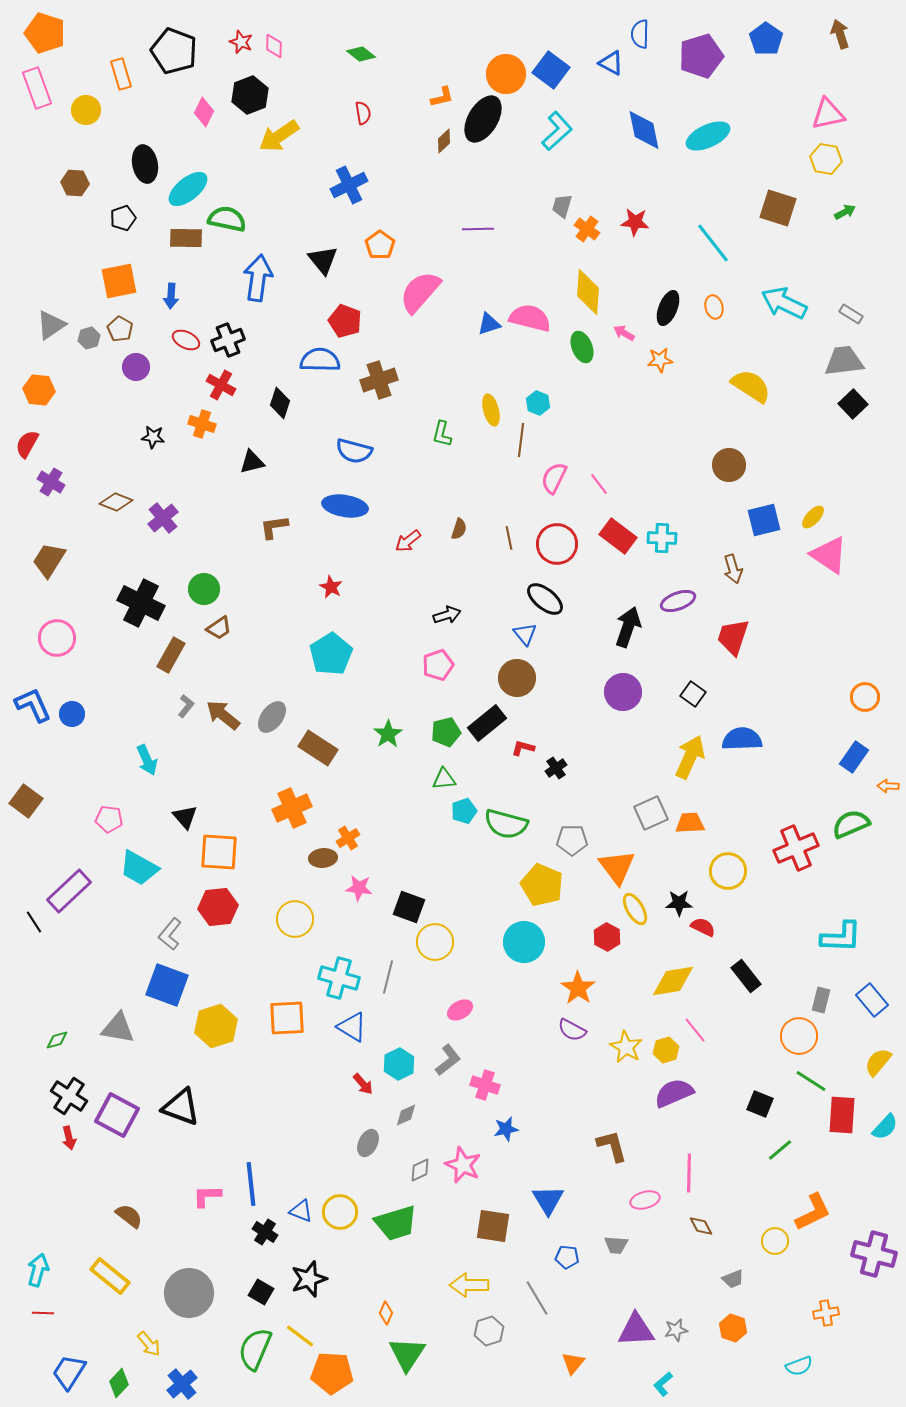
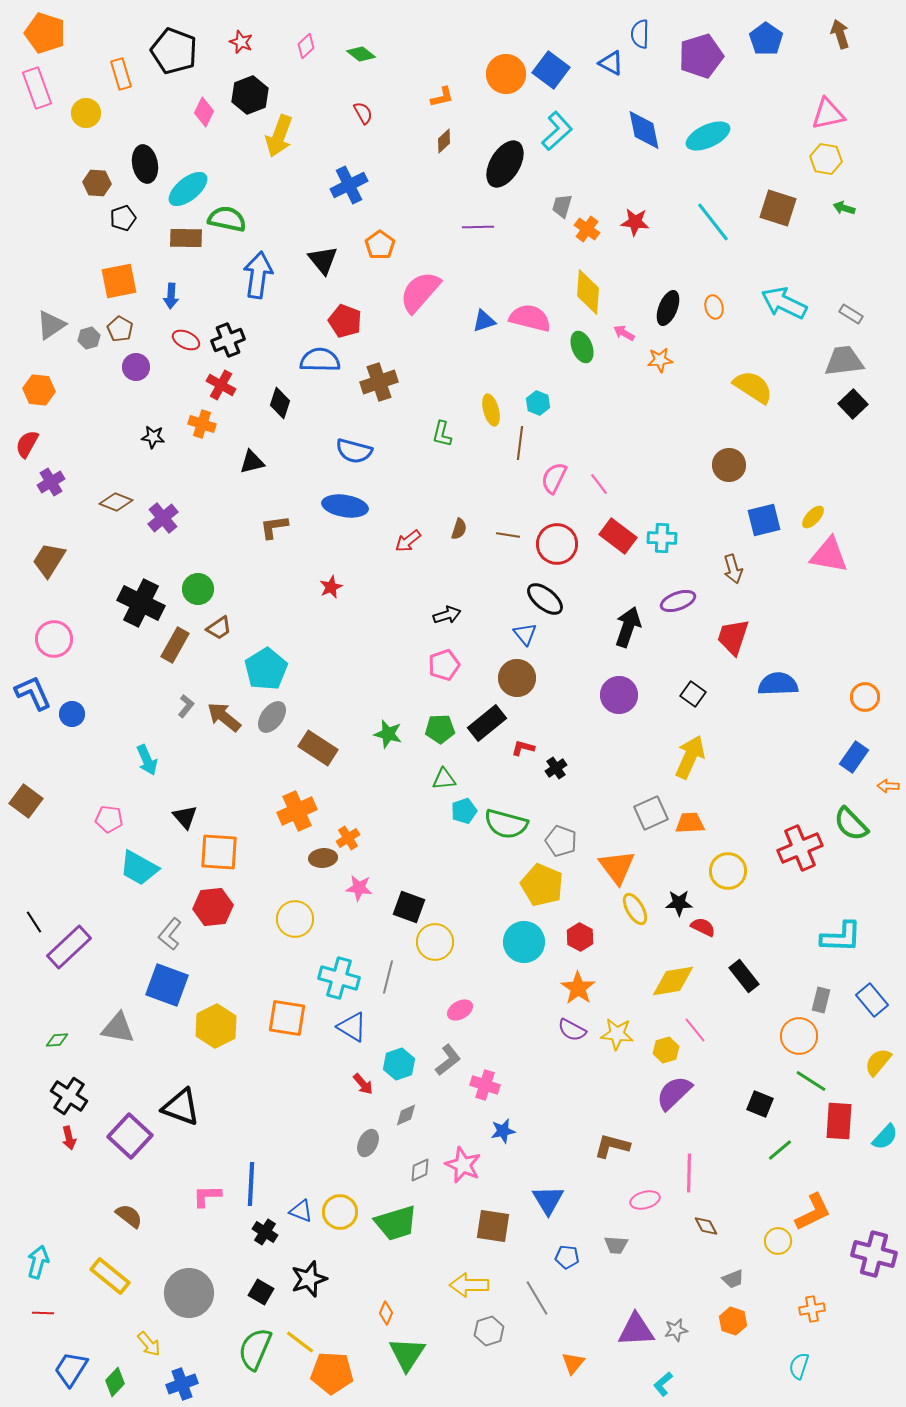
pink diamond at (274, 46): moved 32 px right; rotated 45 degrees clockwise
yellow circle at (86, 110): moved 3 px down
red semicircle at (363, 113): rotated 20 degrees counterclockwise
black ellipse at (483, 119): moved 22 px right, 45 px down
yellow arrow at (279, 136): rotated 36 degrees counterclockwise
brown hexagon at (75, 183): moved 22 px right
green arrow at (845, 212): moved 1 px left, 4 px up; rotated 135 degrees counterclockwise
purple line at (478, 229): moved 2 px up
cyan line at (713, 243): moved 21 px up
blue arrow at (258, 278): moved 3 px up
blue triangle at (489, 324): moved 5 px left, 3 px up
brown cross at (379, 380): moved 2 px down
yellow semicircle at (751, 386): moved 2 px right, 1 px down
brown line at (521, 440): moved 1 px left, 3 px down
purple cross at (51, 482): rotated 28 degrees clockwise
brown line at (509, 538): moved 1 px left, 3 px up; rotated 70 degrees counterclockwise
pink triangle at (829, 555): rotated 24 degrees counterclockwise
red star at (331, 587): rotated 20 degrees clockwise
green circle at (204, 589): moved 6 px left
pink circle at (57, 638): moved 3 px left, 1 px down
cyan pentagon at (331, 654): moved 65 px left, 15 px down
brown rectangle at (171, 655): moved 4 px right, 10 px up
pink pentagon at (438, 665): moved 6 px right
purple circle at (623, 692): moved 4 px left, 3 px down
blue L-shape at (33, 705): moved 12 px up
brown arrow at (223, 715): moved 1 px right, 2 px down
green pentagon at (446, 732): moved 6 px left, 3 px up; rotated 12 degrees clockwise
green star at (388, 734): rotated 24 degrees counterclockwise
blue semicircle at (742, 739): moved 36 px right, 55 px up
orange cross at (292, 808): moved 5 px right, 3 px down
green semicircle at (851, 824): rotated 111 degrees counterclockwise
gray pentagon at (572, 840): moved 11 px left, 1 px down; rotated 20 degrees clockwise
red cross at (796, 848): moved 4 px right
purple rectangle at (69, 891): moved 56 px down
red hexagon at (218, 907): moved 5 px left
red hexagon at (607, 937): moved 27 px left
black rectangle at (746, 976): moved 2 px left
orange square at (287, 1018): rotated 12 degrees clockwise
yellow hexagon at (216, 1026): rotated 9 degrees counterclockwise
green diamond at (57, 1040): rotated 10 degrees clockwise
yellow star at (626, 1047): moved 9 px left, 13 px up; rotated 24 degrees counterclockwise
cyan hexagon at (399, 1064): rotated 8 degrees clockwise
purple semicircle at (674, 1093): rotated 21 degrees counterclockwise
purple square at (117, 1115): moved 13 px right, 21 px down; rotated 15 degrees clockwise
red rectangle at (842, 1115): moved 3 px left, 6 px down
cyan semicircle at (885, 1127): moved 10 px down
blue star at (506, 1129): moved 3 px left, 2 px down
brown L-shape at (612, 1146): rotated 60 degrees counterclockwise
blue line at (251, 1184): rotated 9 degrees clockwise
brown diamond at (701, 1226): moved 5 px right
yellow circle at (775, 1241): moved 3 px right
cyan arrow at (38, 1270): moved 8 px up
orange cross at (826, 1313): moved 14 px left, 4 px up
orange hexagon at (733, 1328): moved 7 px up
yellow line at (300, 1336): moved 6 px down
cyan semicircle at (799, 1366): rotated 128 degrees clockwise
blue trapezoid at (69, 1372): moved 2 px right, 3 px up
green diamond at (119, 1383): moved 4 px left, 1 px up
blue cross at (182, 1384): rotated 20 degrees clockwise
